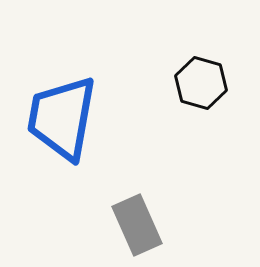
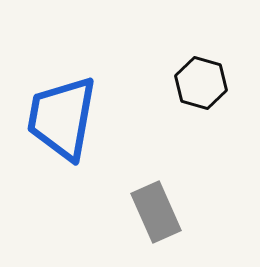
gray rectangle: moved 19 px right, 13 px up
